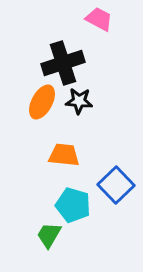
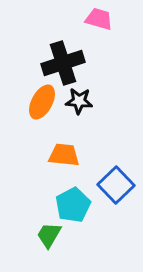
pink trapezoid: rotated 12 degrees counterclockwise
cyan pentagon: rotated 28 degrees clockwise
